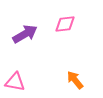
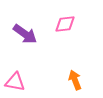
purple arrow: rotated 65 degrees clockwise
orange arrow: rotated 18 degrees clockwise
